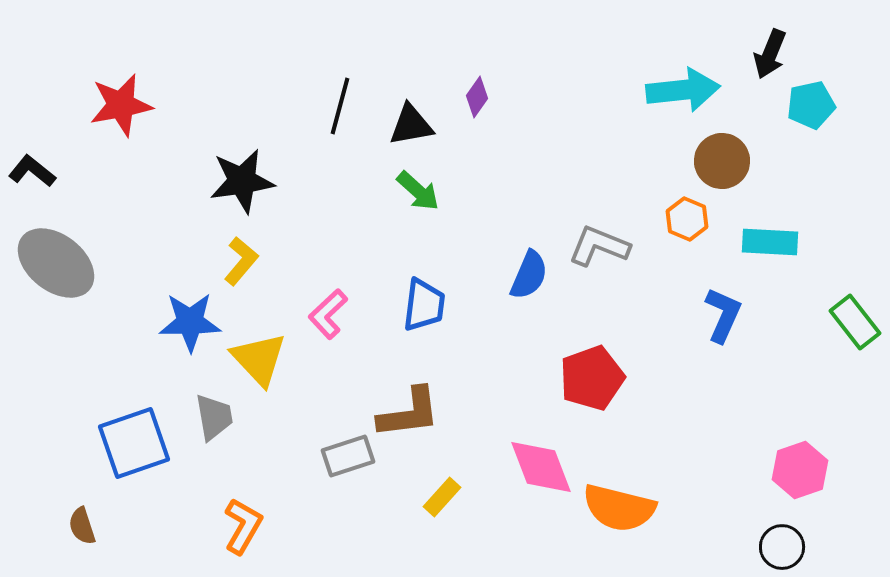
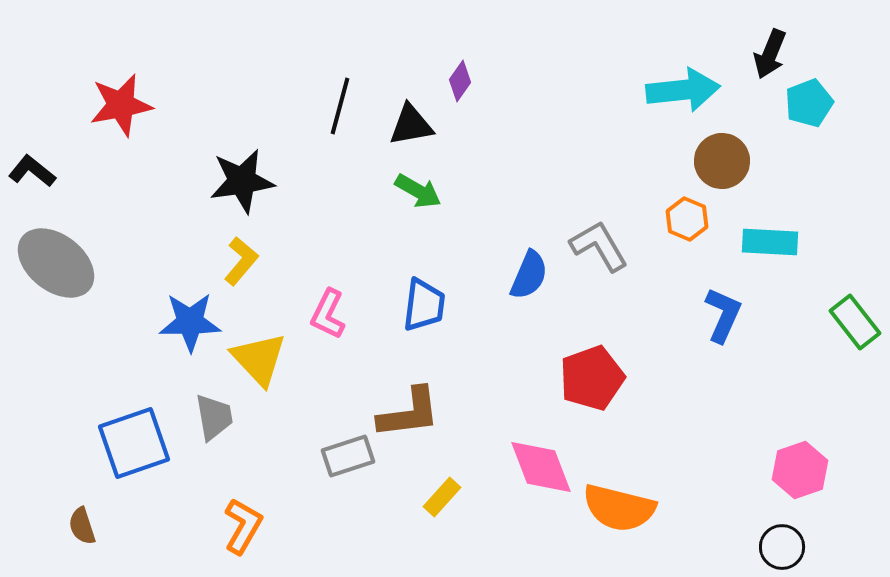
purple diamond: moved 17 px left, 16 px up
cyan pentagon: moved 2 px left, 2 px up; rotated 9 degrees counterclockwise
green arrow: rotated 12 degrees counterclockwise
gray L-shape: rotated 38 degrees clockwise
pink L-shape: rotated 21 degrees counterclockwise
